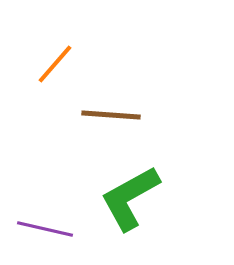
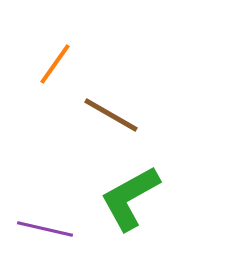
orange line: rotated 6 degrees counterclockwise
brown line: rotated 26 degrees clockwise
